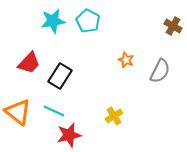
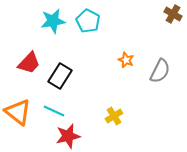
brown cross: moved 12 px up
red star: moved 1 px left, 1 px down
